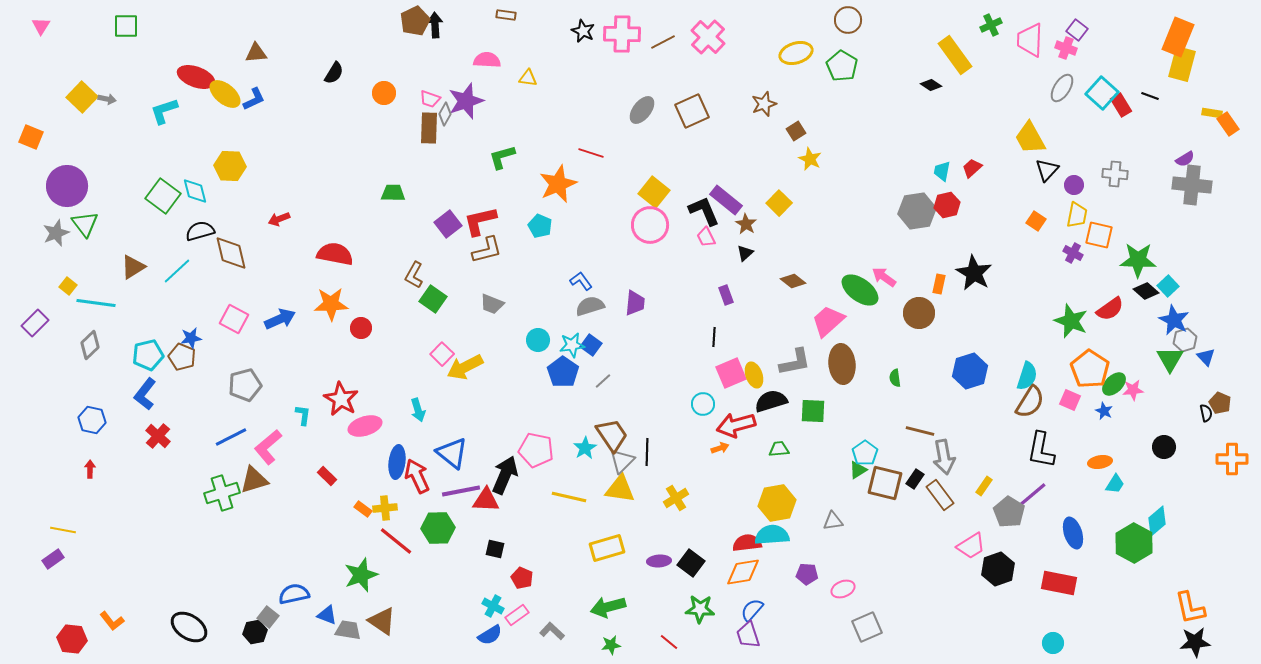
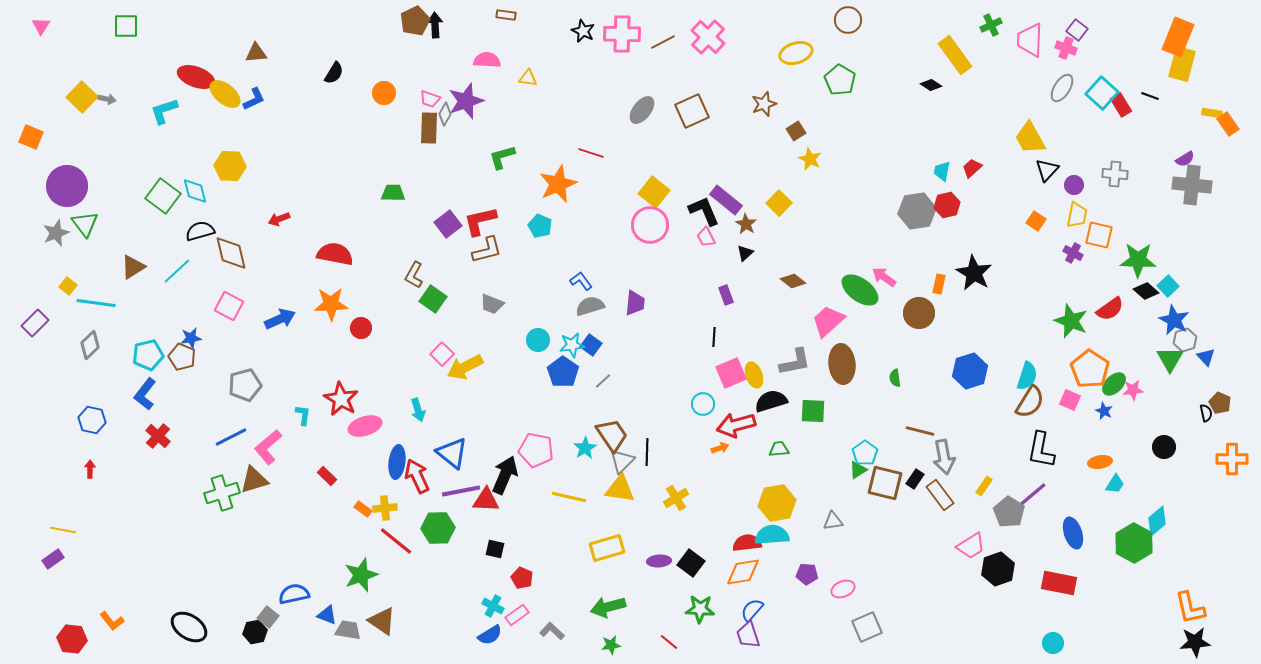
green pentagon at (842, 66): moved 2 px left, 14 px down
pink square at (234, 319): moved 5 px left, 13 px up
